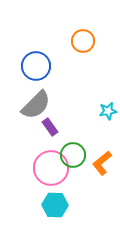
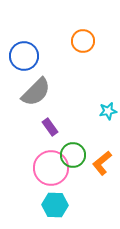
blue circle: moved 12 px left, 10 px up
gray semicircle: moved 13 px up
